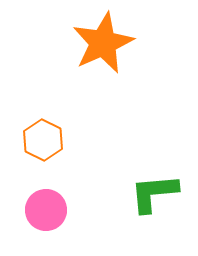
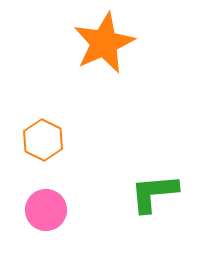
orange star: moved 1 px right
